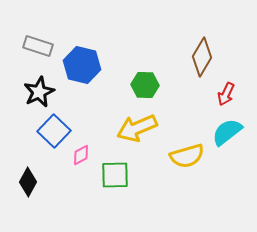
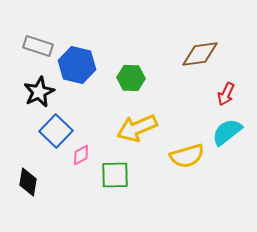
brown diamond: moved 2 px left, 3 px up; rotated 51 degrees clockwise
blue hexagon: moved 5 px left
green hexagon: moved 14 px left, 7 px up
blue square: moved 2 px right
black diamond: rotated 20 degrees counterclockwise
